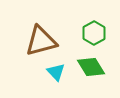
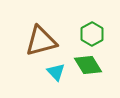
green hexagon: moved 2 px left, 1 px down
green diamond: moved 3 px left, 2 px up
